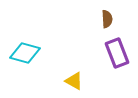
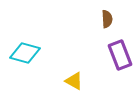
purple rectangle: moved 3 px right, 2 px down
